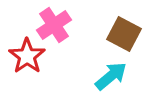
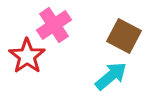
brown square: moved 2 px down
